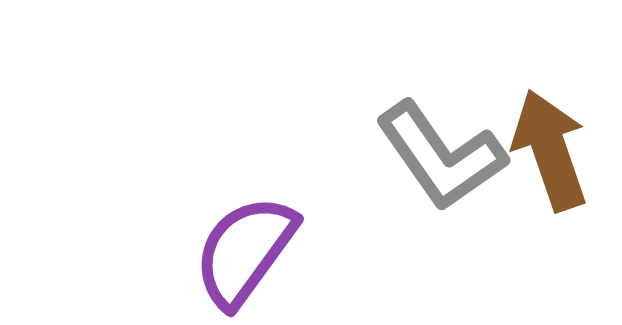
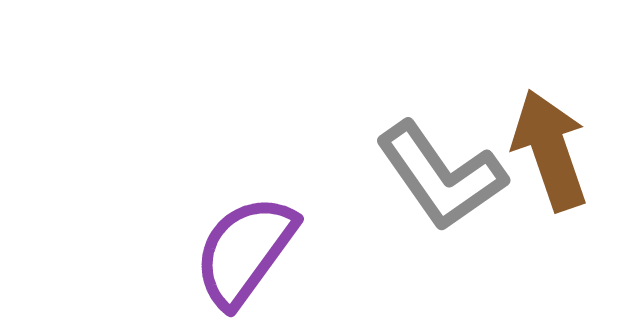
gray L-shape: moved 20 px down
